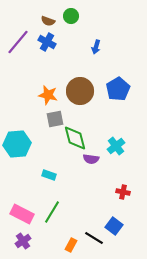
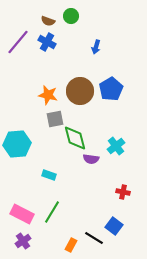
blue pentagon: moved 7 px left
